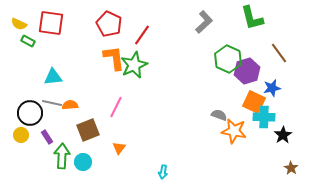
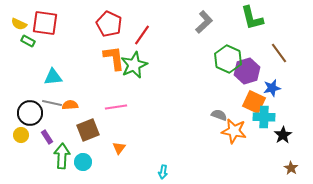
red square: moved 6 px left
pink line: rotated 55 degrees clockwise
